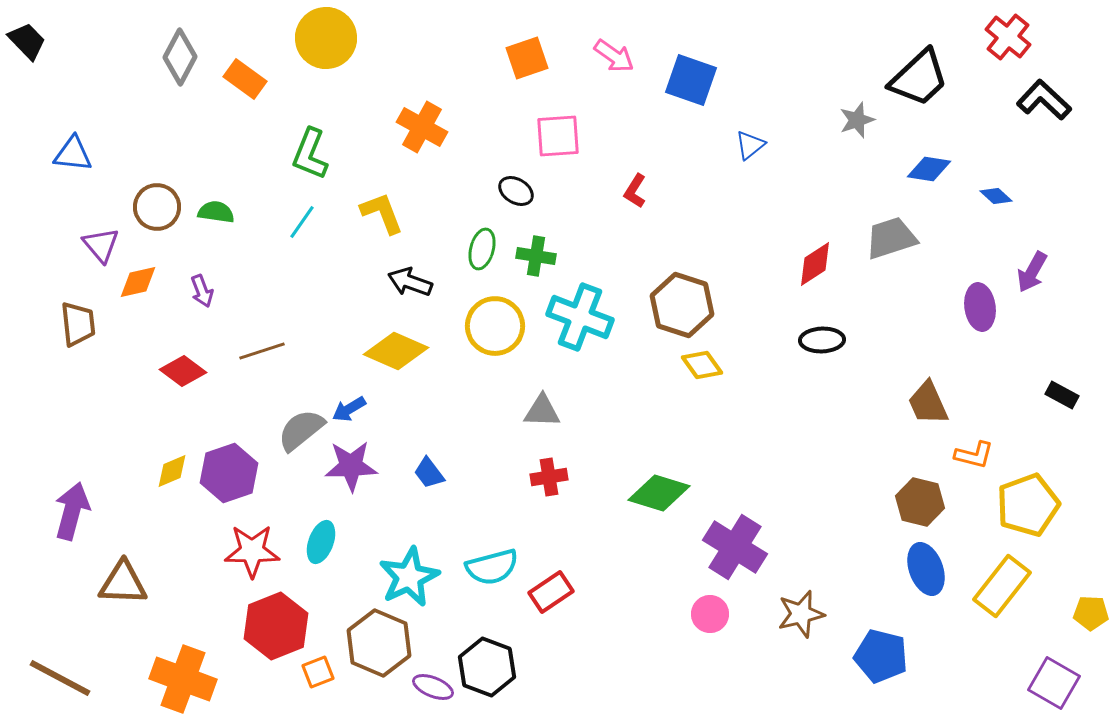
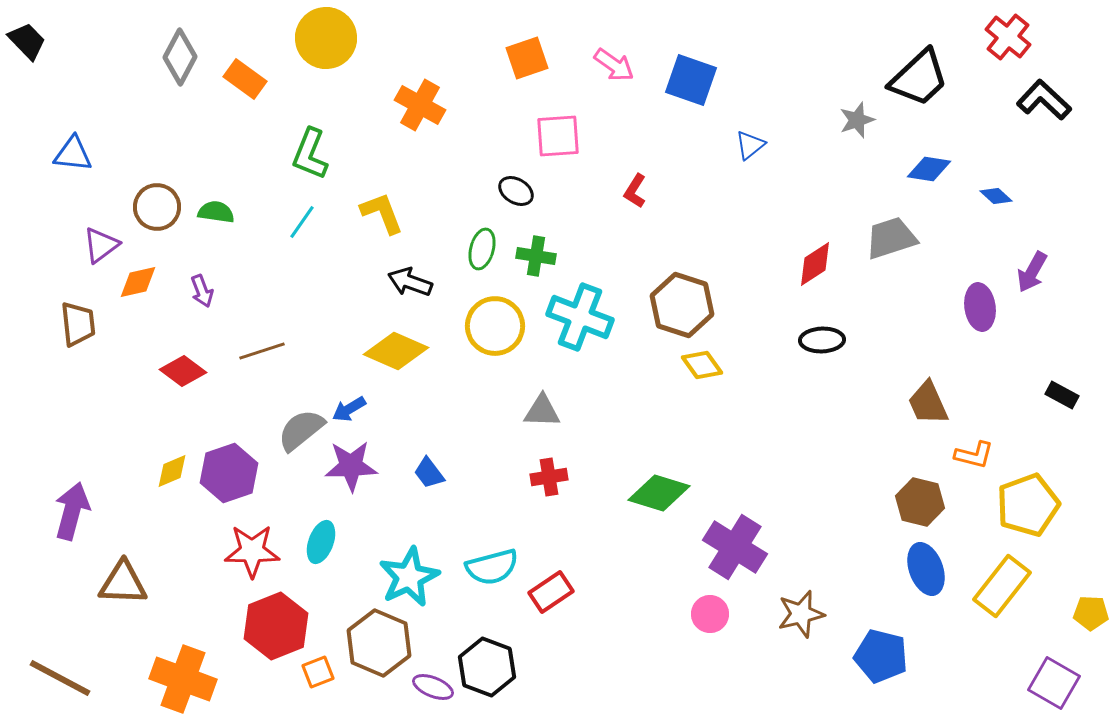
pink arrow at (614, 56): moved 9 px down
orange cross at (422, 127): moved 2 px left, 22 px up
purple triangle at (101, 245): rotated 33 degrees clockwise
